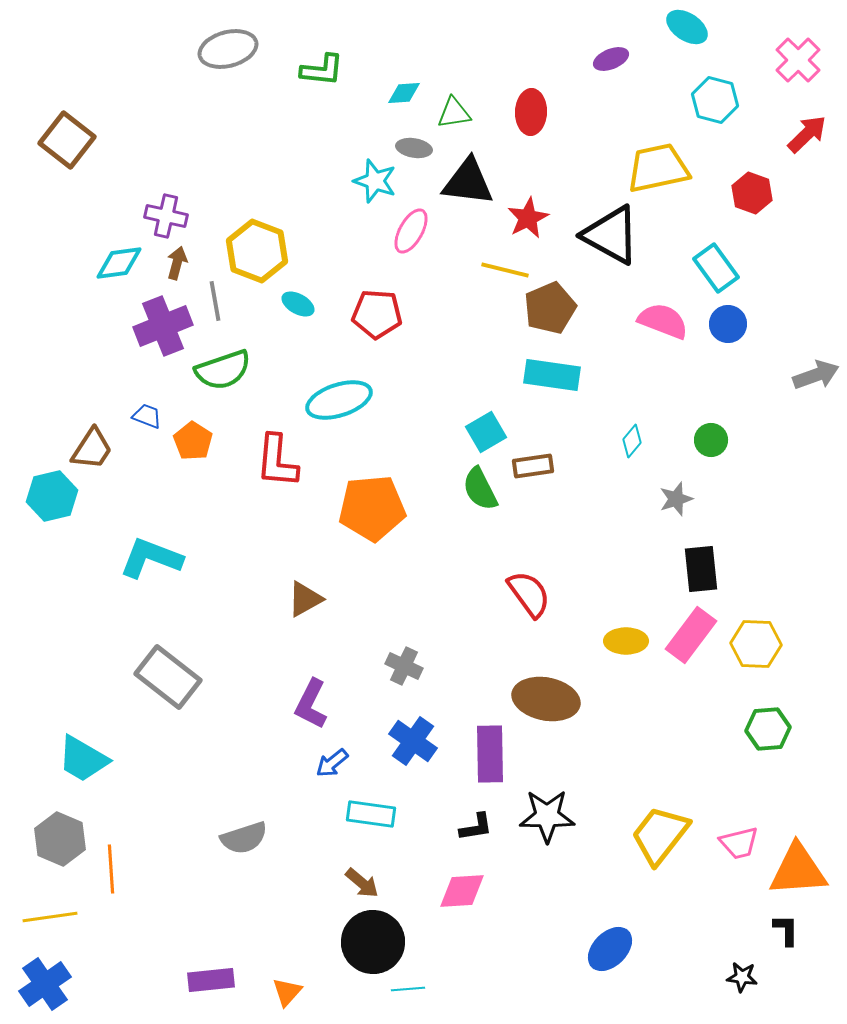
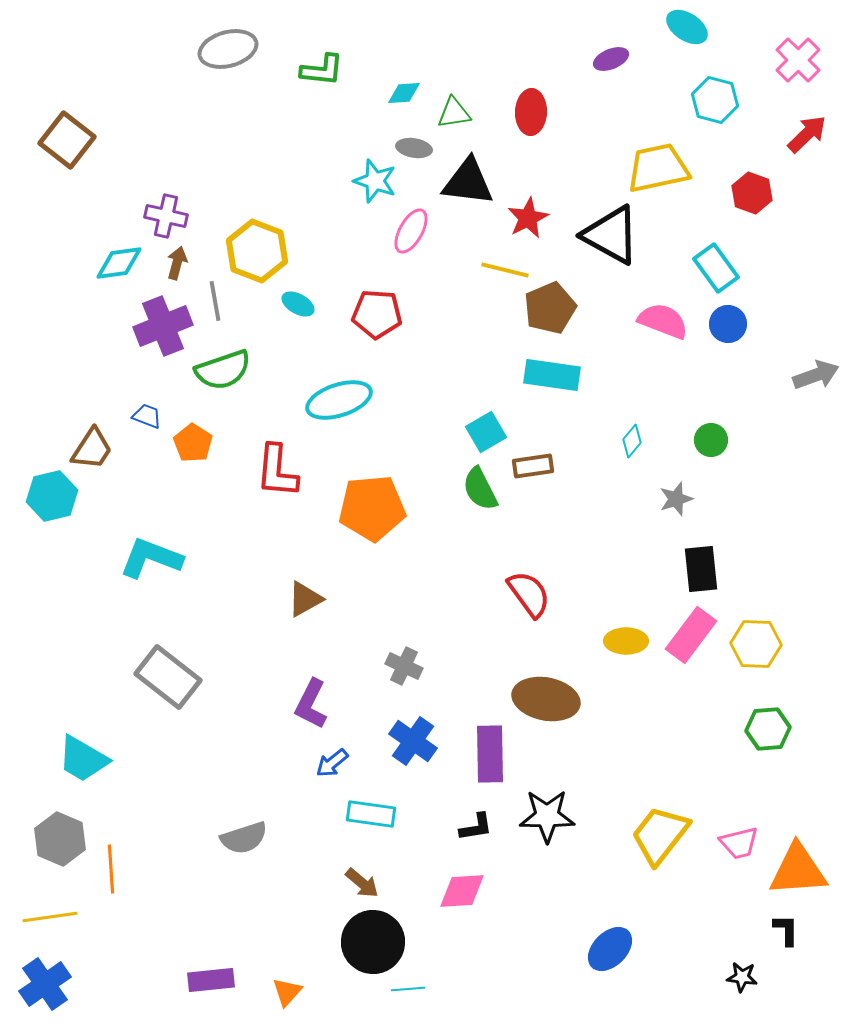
orange pentagon at (193, 441): moved 2 px down
red L-shape at (277, 461): moved 10 px down
